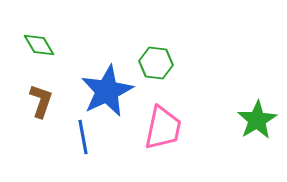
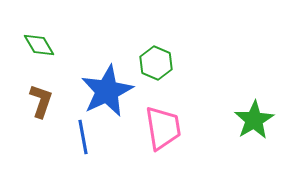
green hexagon: rotated 16 degrees clockwise
green star: moved 3 px left
pink trapezoid: rotated 21 degrees counterclockwise
